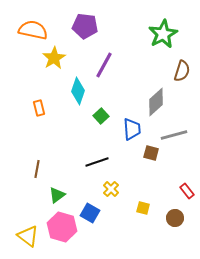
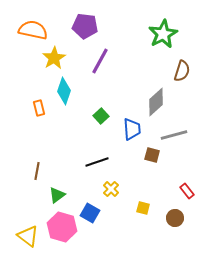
purple line: moved 4 px left, 4 px up
cyan diamond: moved 14 px left
brown square: moved 1 px right, 2 px down
brown line: moved 2 px down
